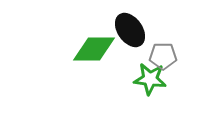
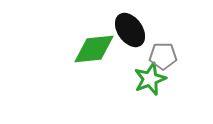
green diamond: rotated 6 degrees counterclockwise
green star: rotated 28 degrees counterclockwise
